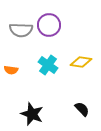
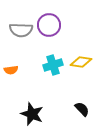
cyan cross: moved 5 px right; rotated 36 degrees clockwise
orange semicircle: rotated 16 degrees counterclockwise
